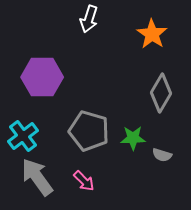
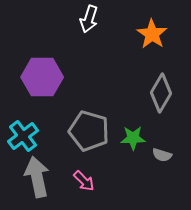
gray arrow: rotated 24 degrees clockwise
